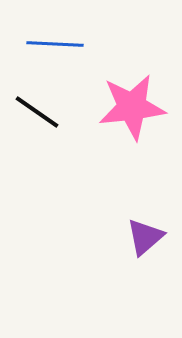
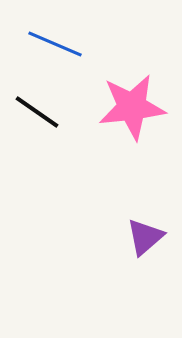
blue line: rotated 20 degrees clockwise
